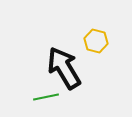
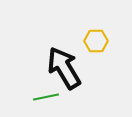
yellow hexagon: rotated 15 degrees counterclockwise
